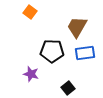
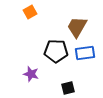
orange square: rotated 24 degrees clockwise
black pentagon: moved 4 px right
black square: rotated 24 degrees clockwise
